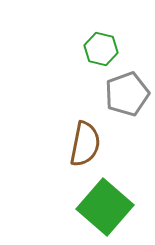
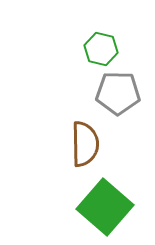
gray pentagon: moved 9 px left, 1 px up; rotated 21 degrees clockwise
brown semicircle: rotated 12 degrees counterclockwise
